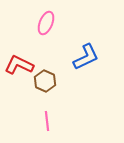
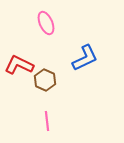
pink ellipse: rotated 45 degrees counterclockwise
blue L-shape: moved 1 px left, 1 px down
brown hexagon: moved 1 px up
